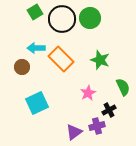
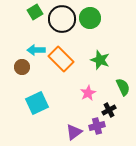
cyan arrow: moved 2 px down
